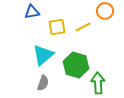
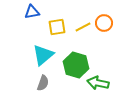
orange circle: moved 1 px left, 12 px down
green arrow: rotated 75 degrees counterclockwise
